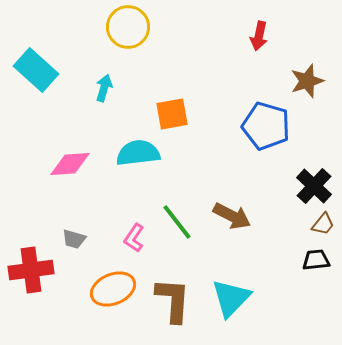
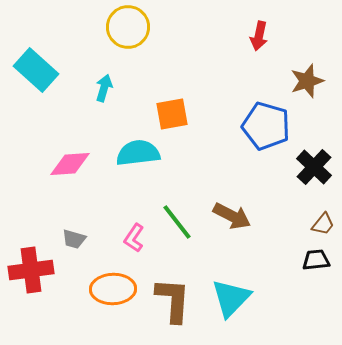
black cross: moved 19 px up
orange ellipse: rotated 21 degrees clockwise
